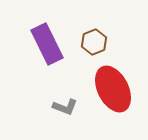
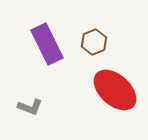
red ellipse: moved 2 px right, 1 px down; rotated 21 degrees counterclockwise
gray L-shape: moved 35 px left
